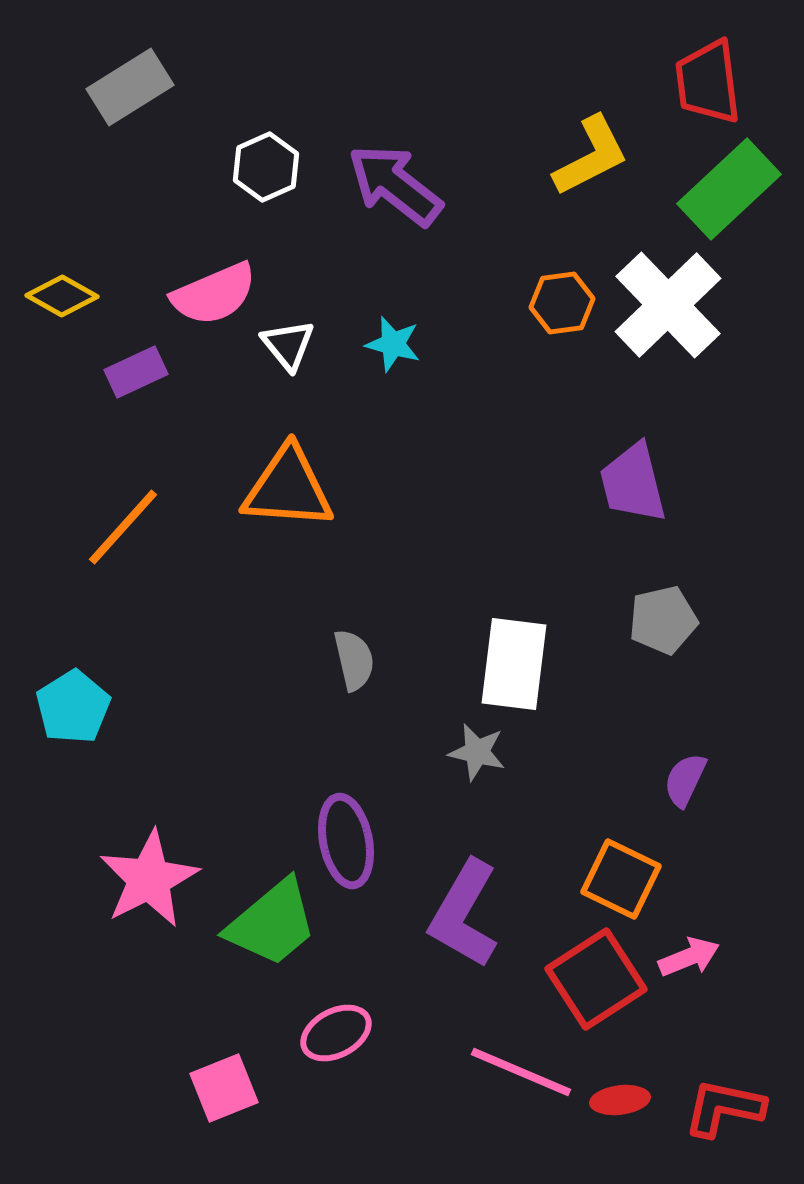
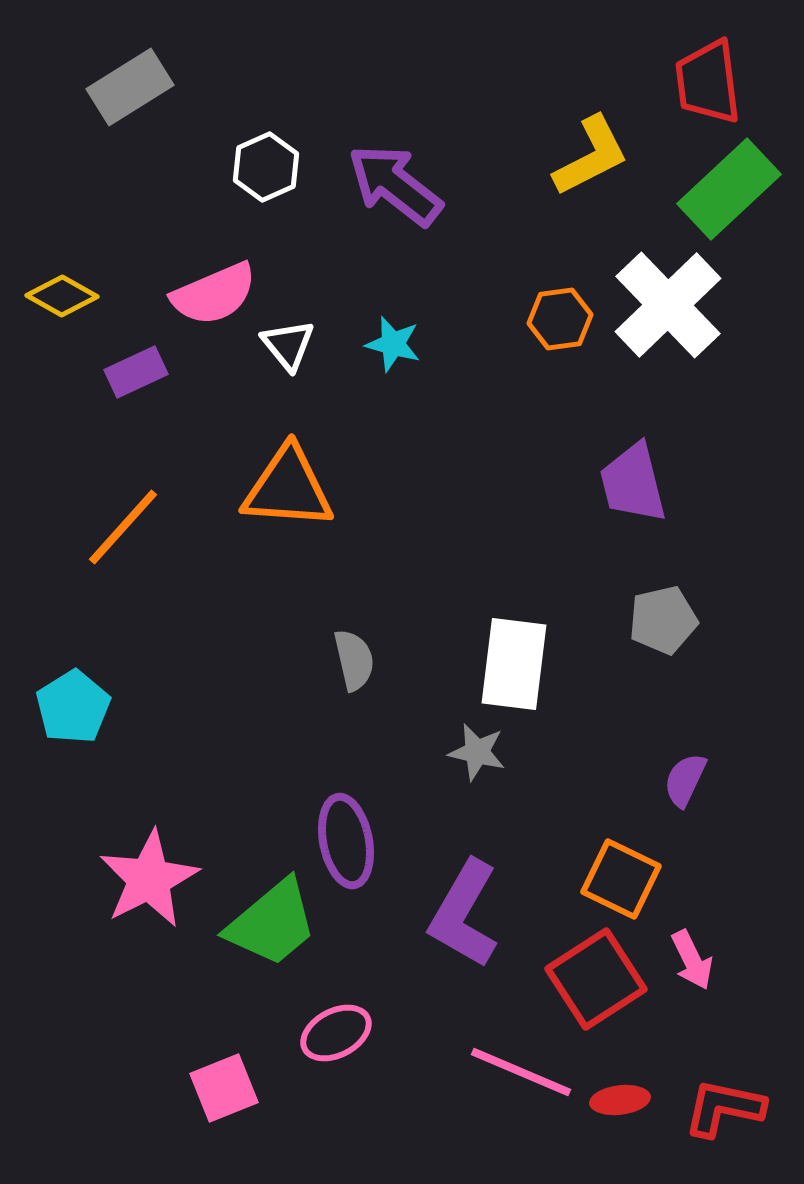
orange hexagon: moved 2 px left, 16 px down
pink arrow: moved 3 px right, 3 px down; rotated 86 degrees clockwise
